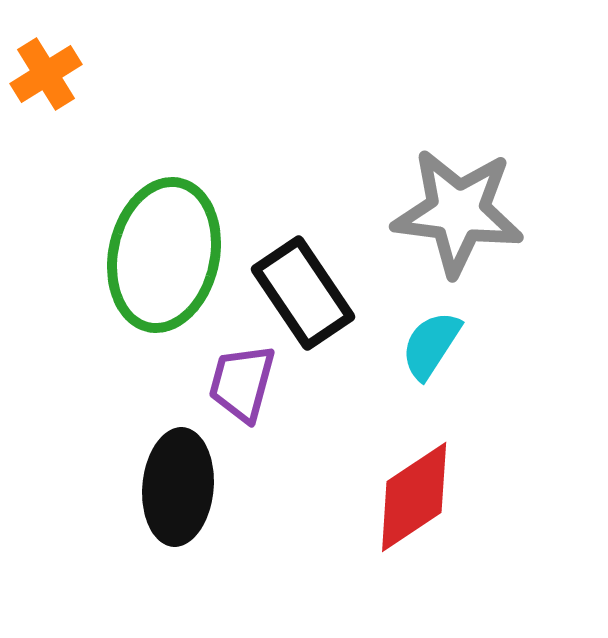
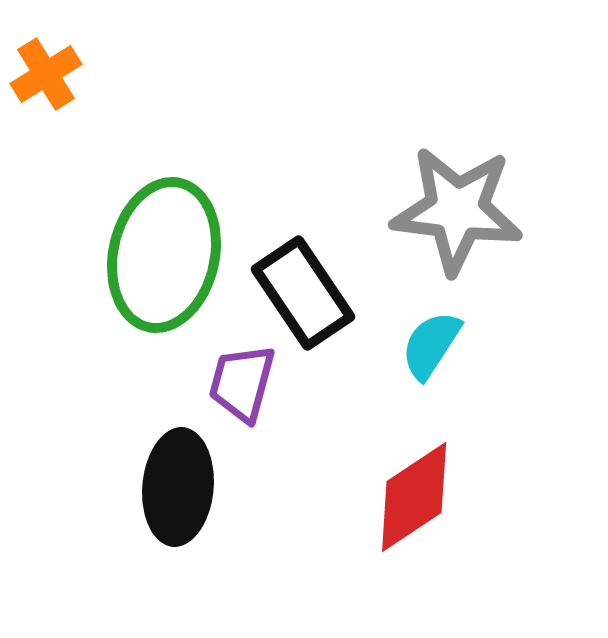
gray star: moved 1 px left, 2 px up
